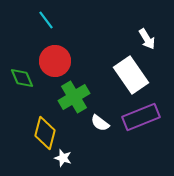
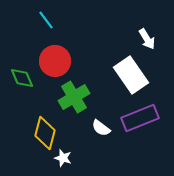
purple rectangle: moved 1 px left, 1 px down
white semicircle: moved 1 px right, 5 px down
